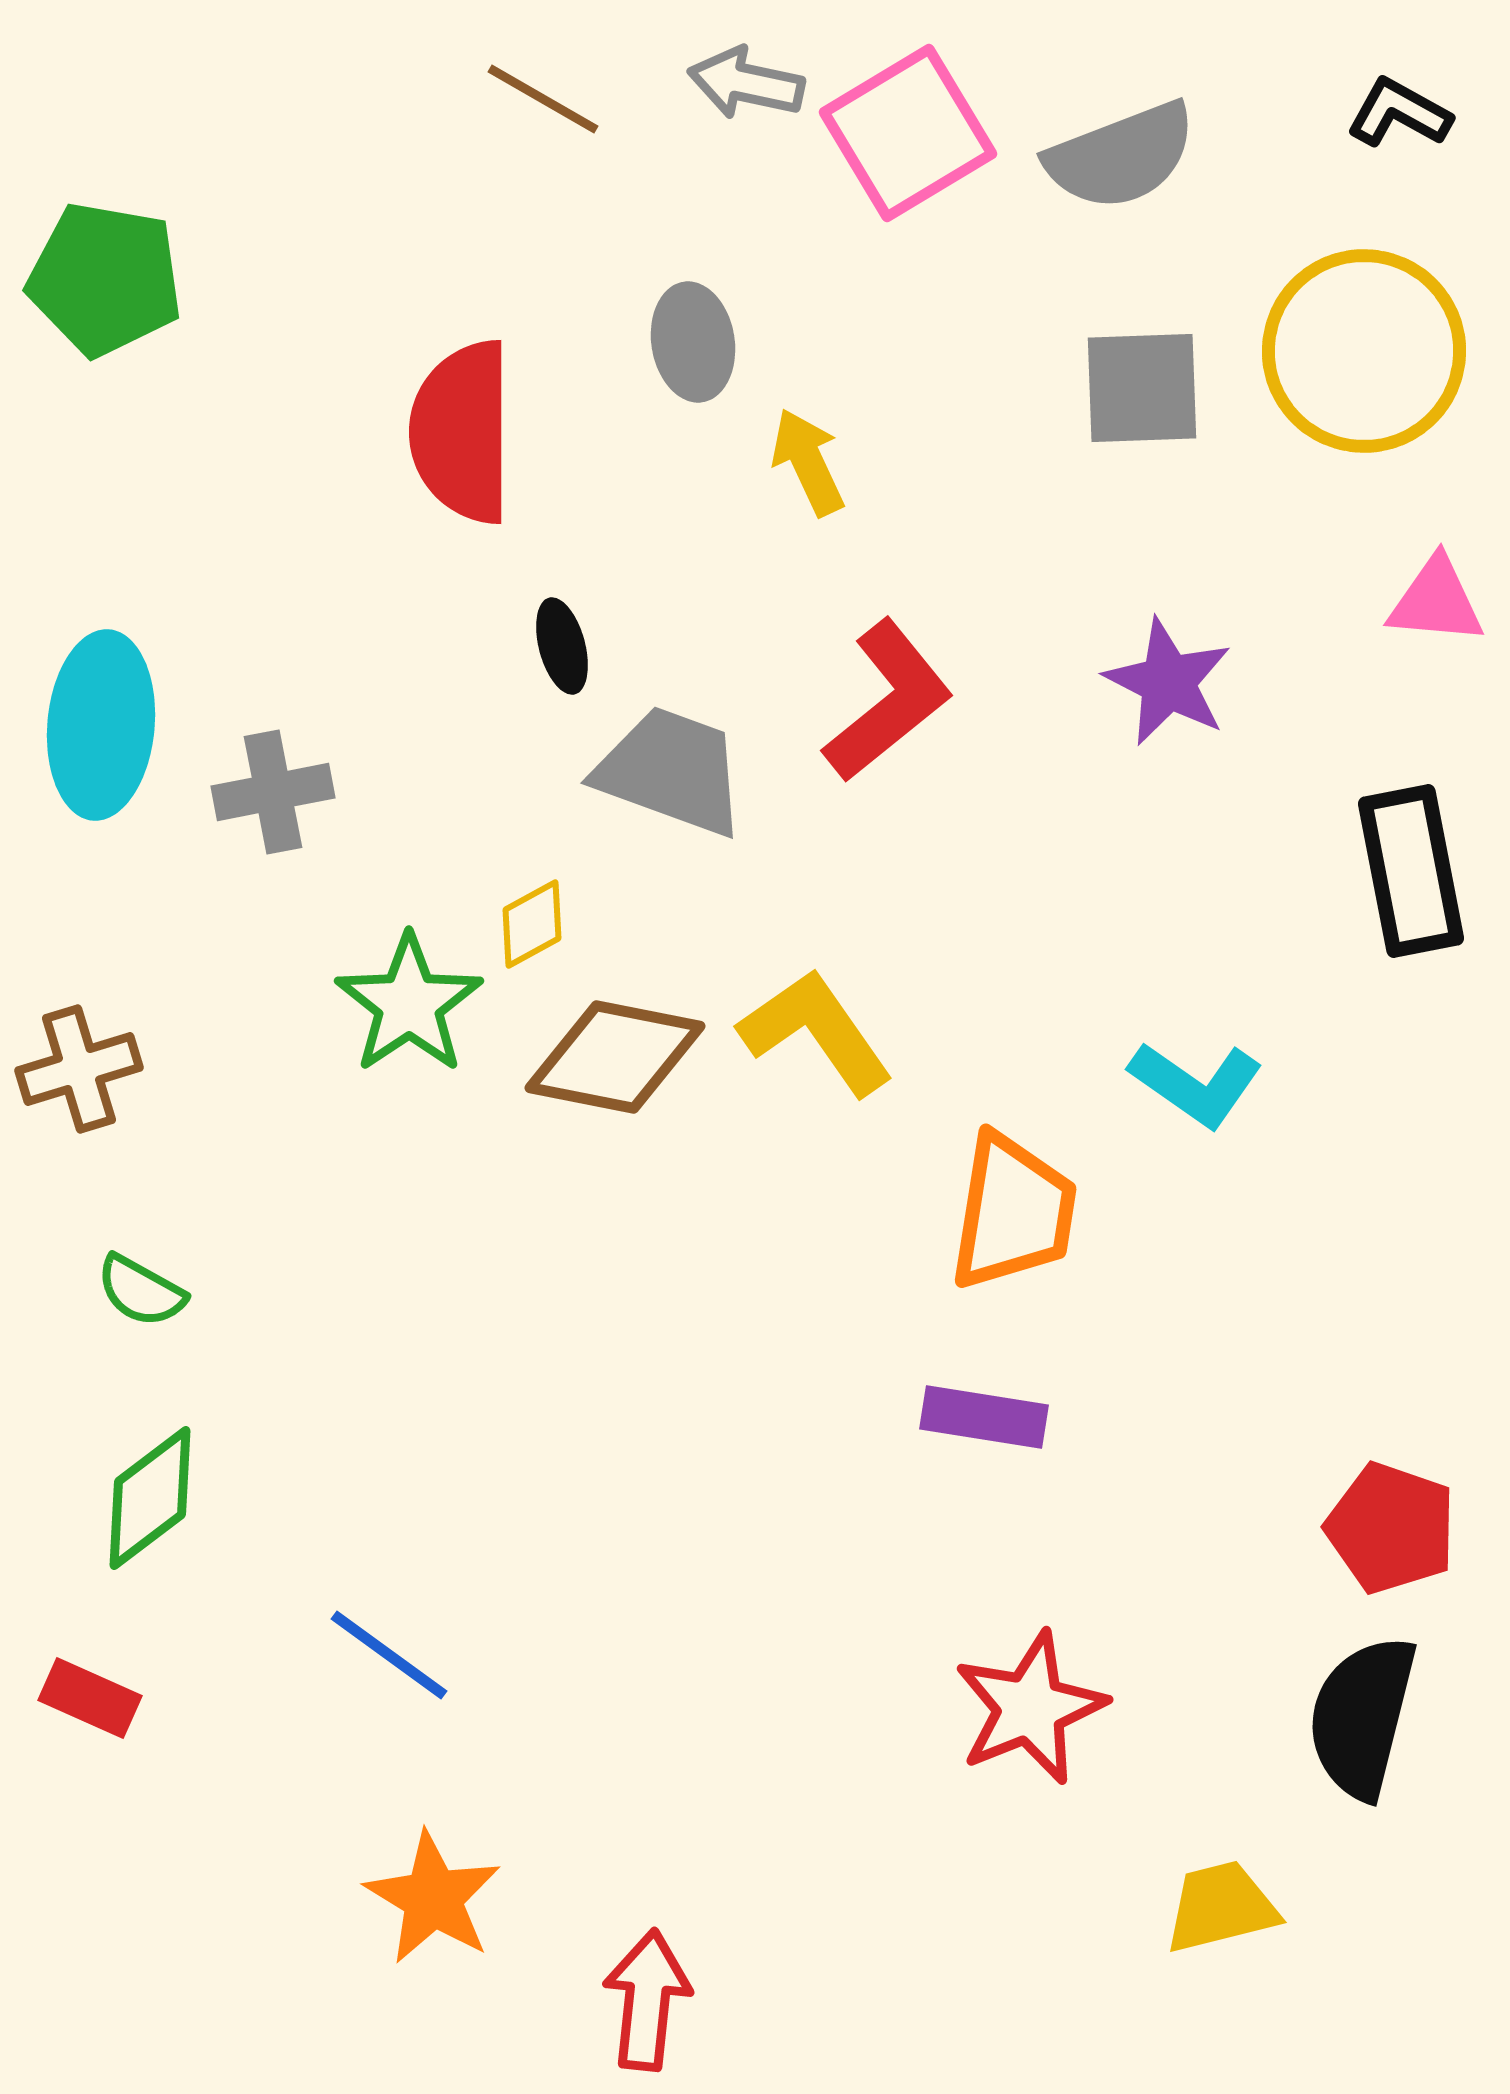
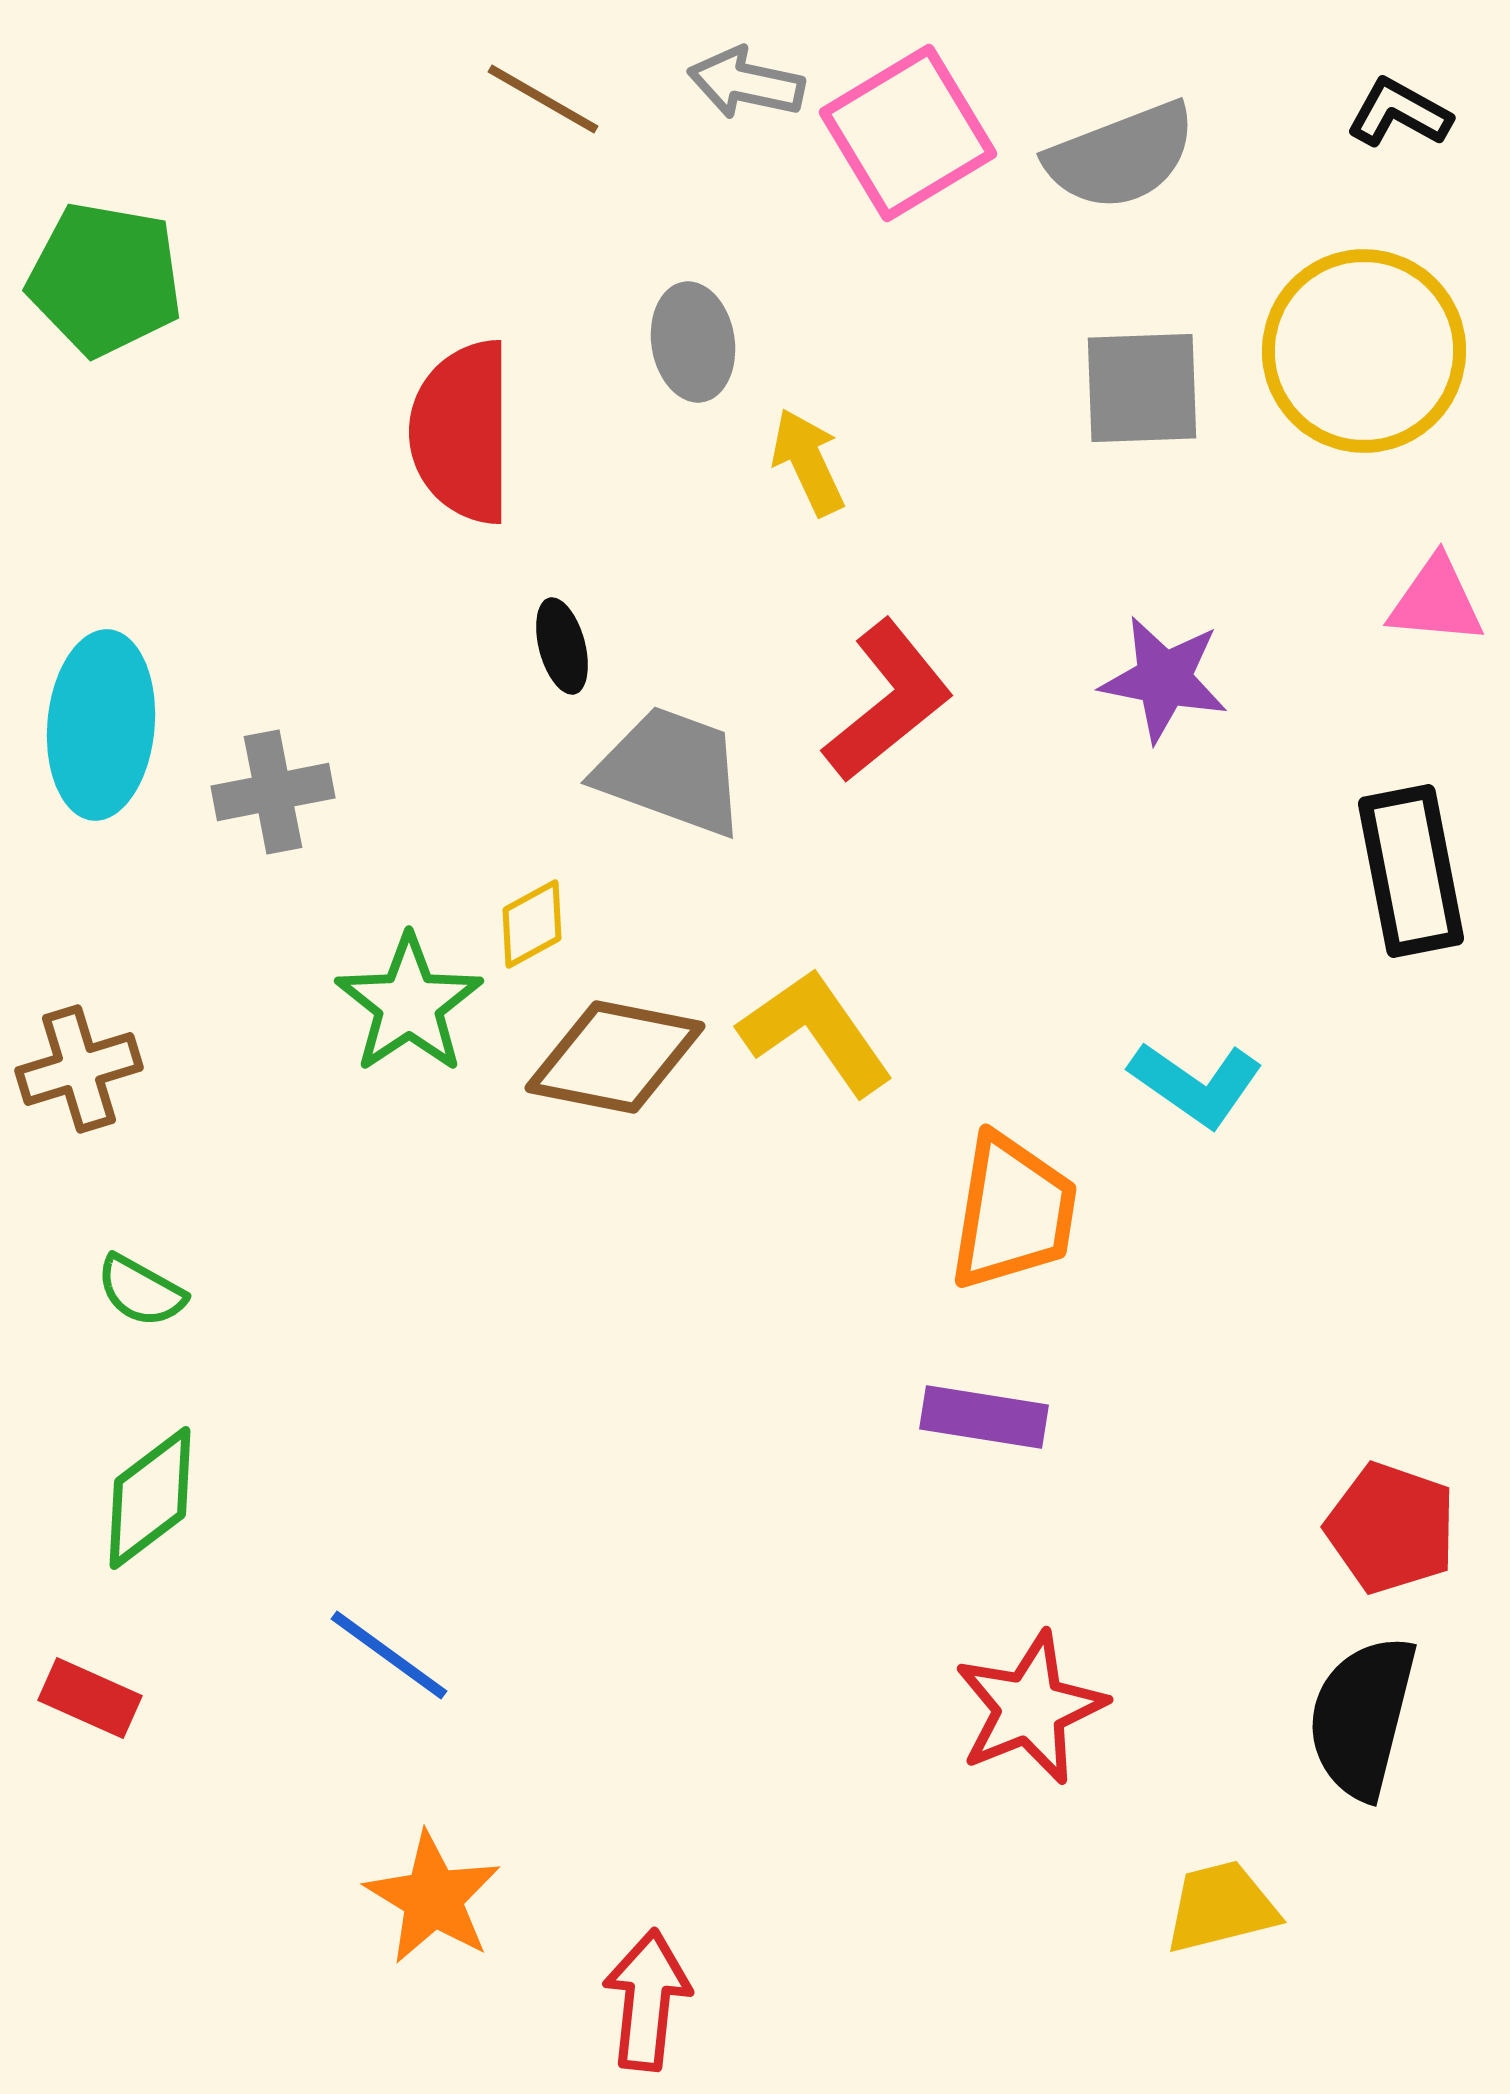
purple star: moved 4 px left, 3 px up; rotated 16 degrees counterclockwise
